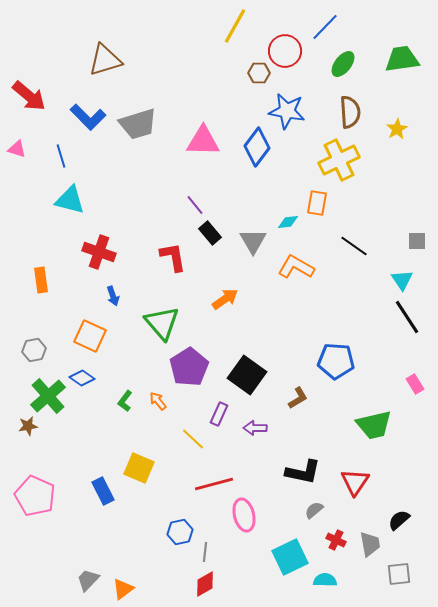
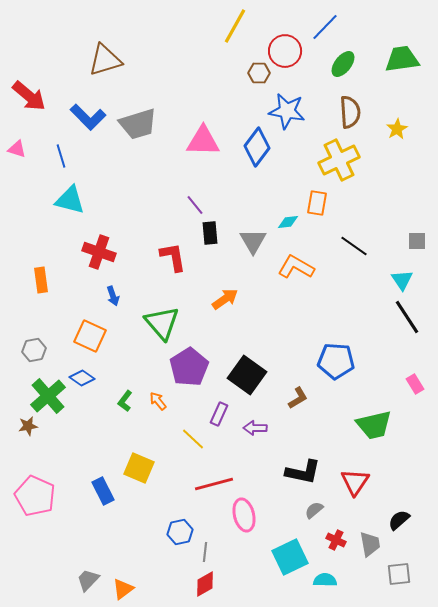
black rectangle at (210, 233): rotated 35 degrees clockwise
